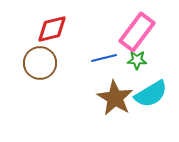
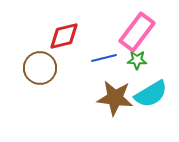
red diamond: moved 12 px right, 7 px down
brown circle: moved 5 px down
brown star: rotated 24 degrees counterclockwise
